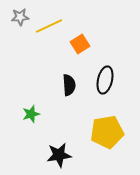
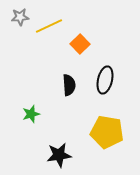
orange square: rotated 12 degrees counterclockwise
yellow pentagon: rotated 20 degrees clockwise
